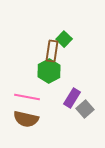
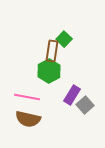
purple rectangle: moved 3 px up
gray square: moved 4 px up
brown semicircle: moved 2 px right
